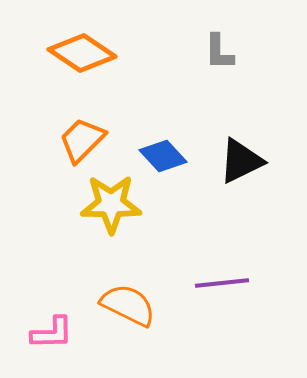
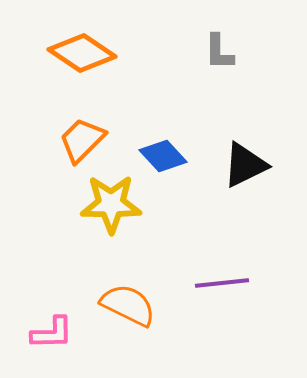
black triangle: moved 4 px right, 4 px down
